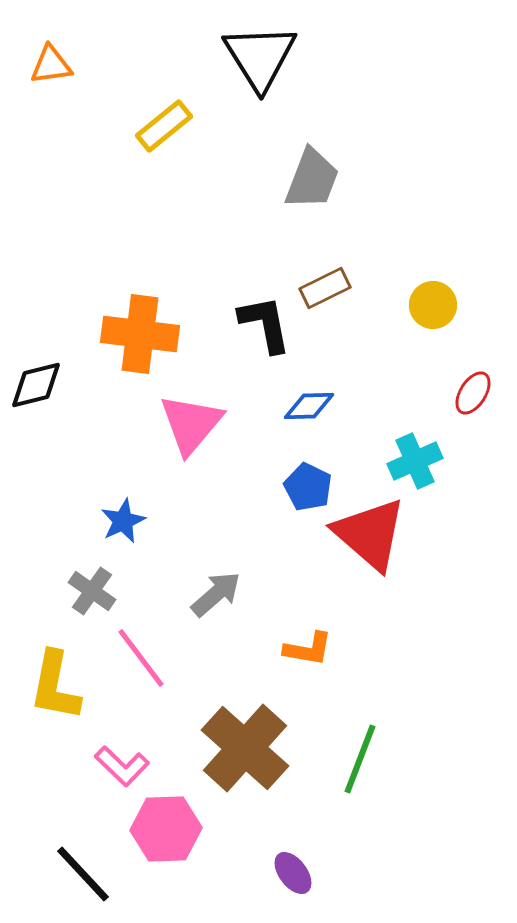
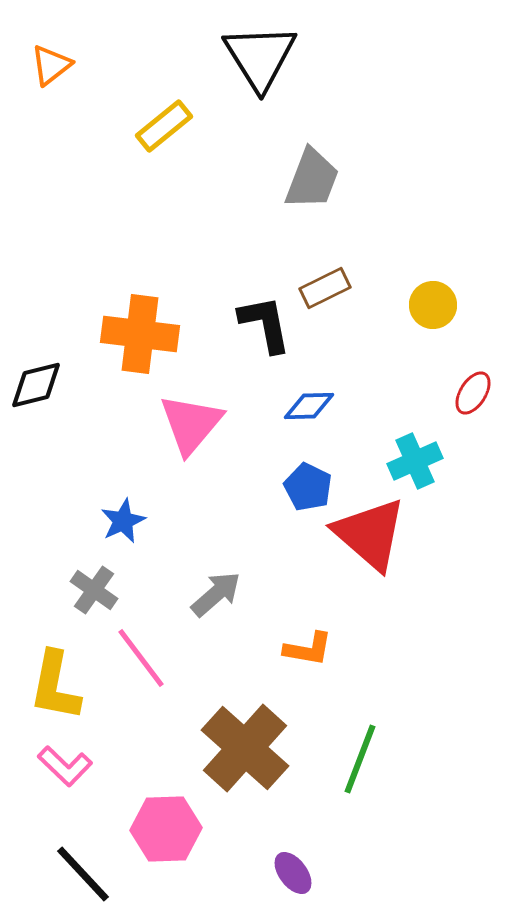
orange triangle: rotated 30 degrees counterclockwise
gray cross: moved 2 px right, 1 px up
pink L-shape: moved 57 px left
